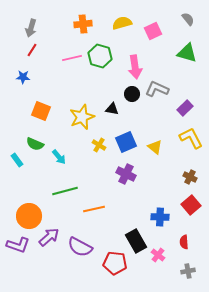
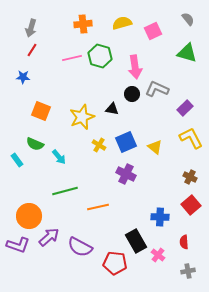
orange line: moved 4 px right, 2 px up
